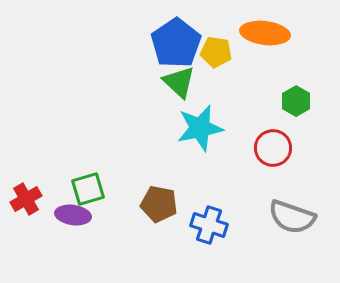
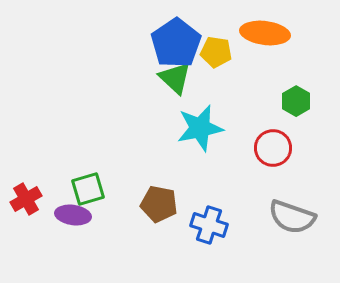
green triangle: moved 4 px left, 4 px up
